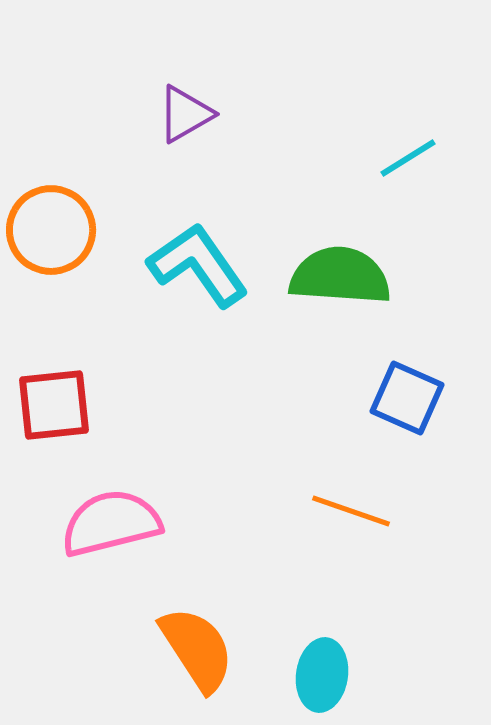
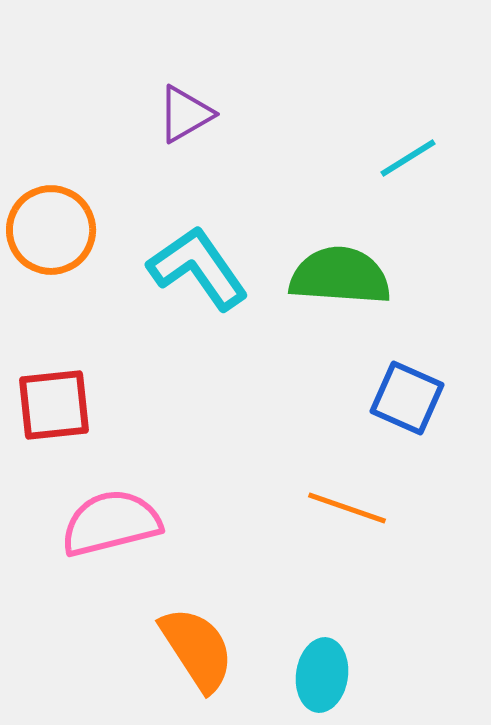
cyan L-shape: moved 3 px down
orange line: moved 4 px left, 3 px up
